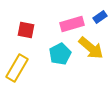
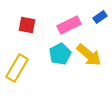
pink rectangle: moved 3 px left, 1 px down; rotated 10 degrees counterclockwise
red square: moved 1 px right, 5 px up
yellow arrow: moved 2 px left, 7 px down
